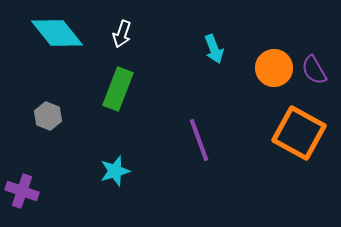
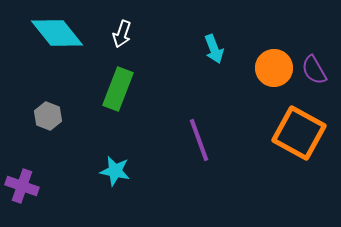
cyan star: rotated 28 degrees clockwise
purple cross: moved 5 px up
